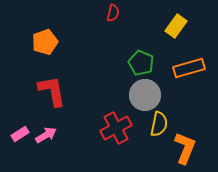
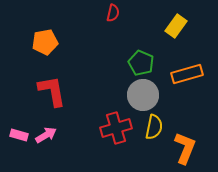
orange pentagon: rotated 10 degrees clockwise
orange rectangle: moved 2 px left, 6 px down
gray circle: moved 2 px left
yellow semicircle: moved 5 px left, 3 px down
red cross: rotated 12 degrees clockwise
pink rectangle: moved 1 px left, 1 px down; rotated 48 degrees clockwise
